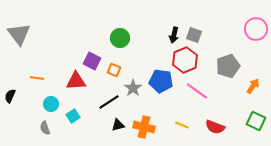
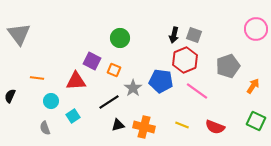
cyan circle: moved 3 px up
